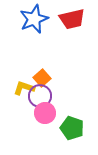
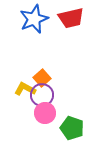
red trapezoid: moved 1 px left, 1 px up
yellow L-shape: moved 1 px right, 1 px down; rotated 10 degrees clockwise
purple circle: moved 2 px right, 1 px up
